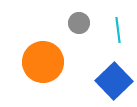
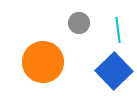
blue square: moved 10 px up
